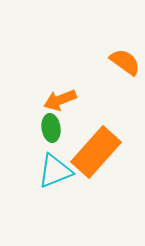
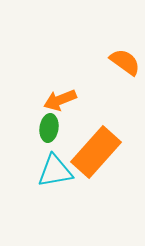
green ellipse: moved 2 px left; rotated 16 degrees clockwise
cyan triangle: rotated 12 degrees clockwise
